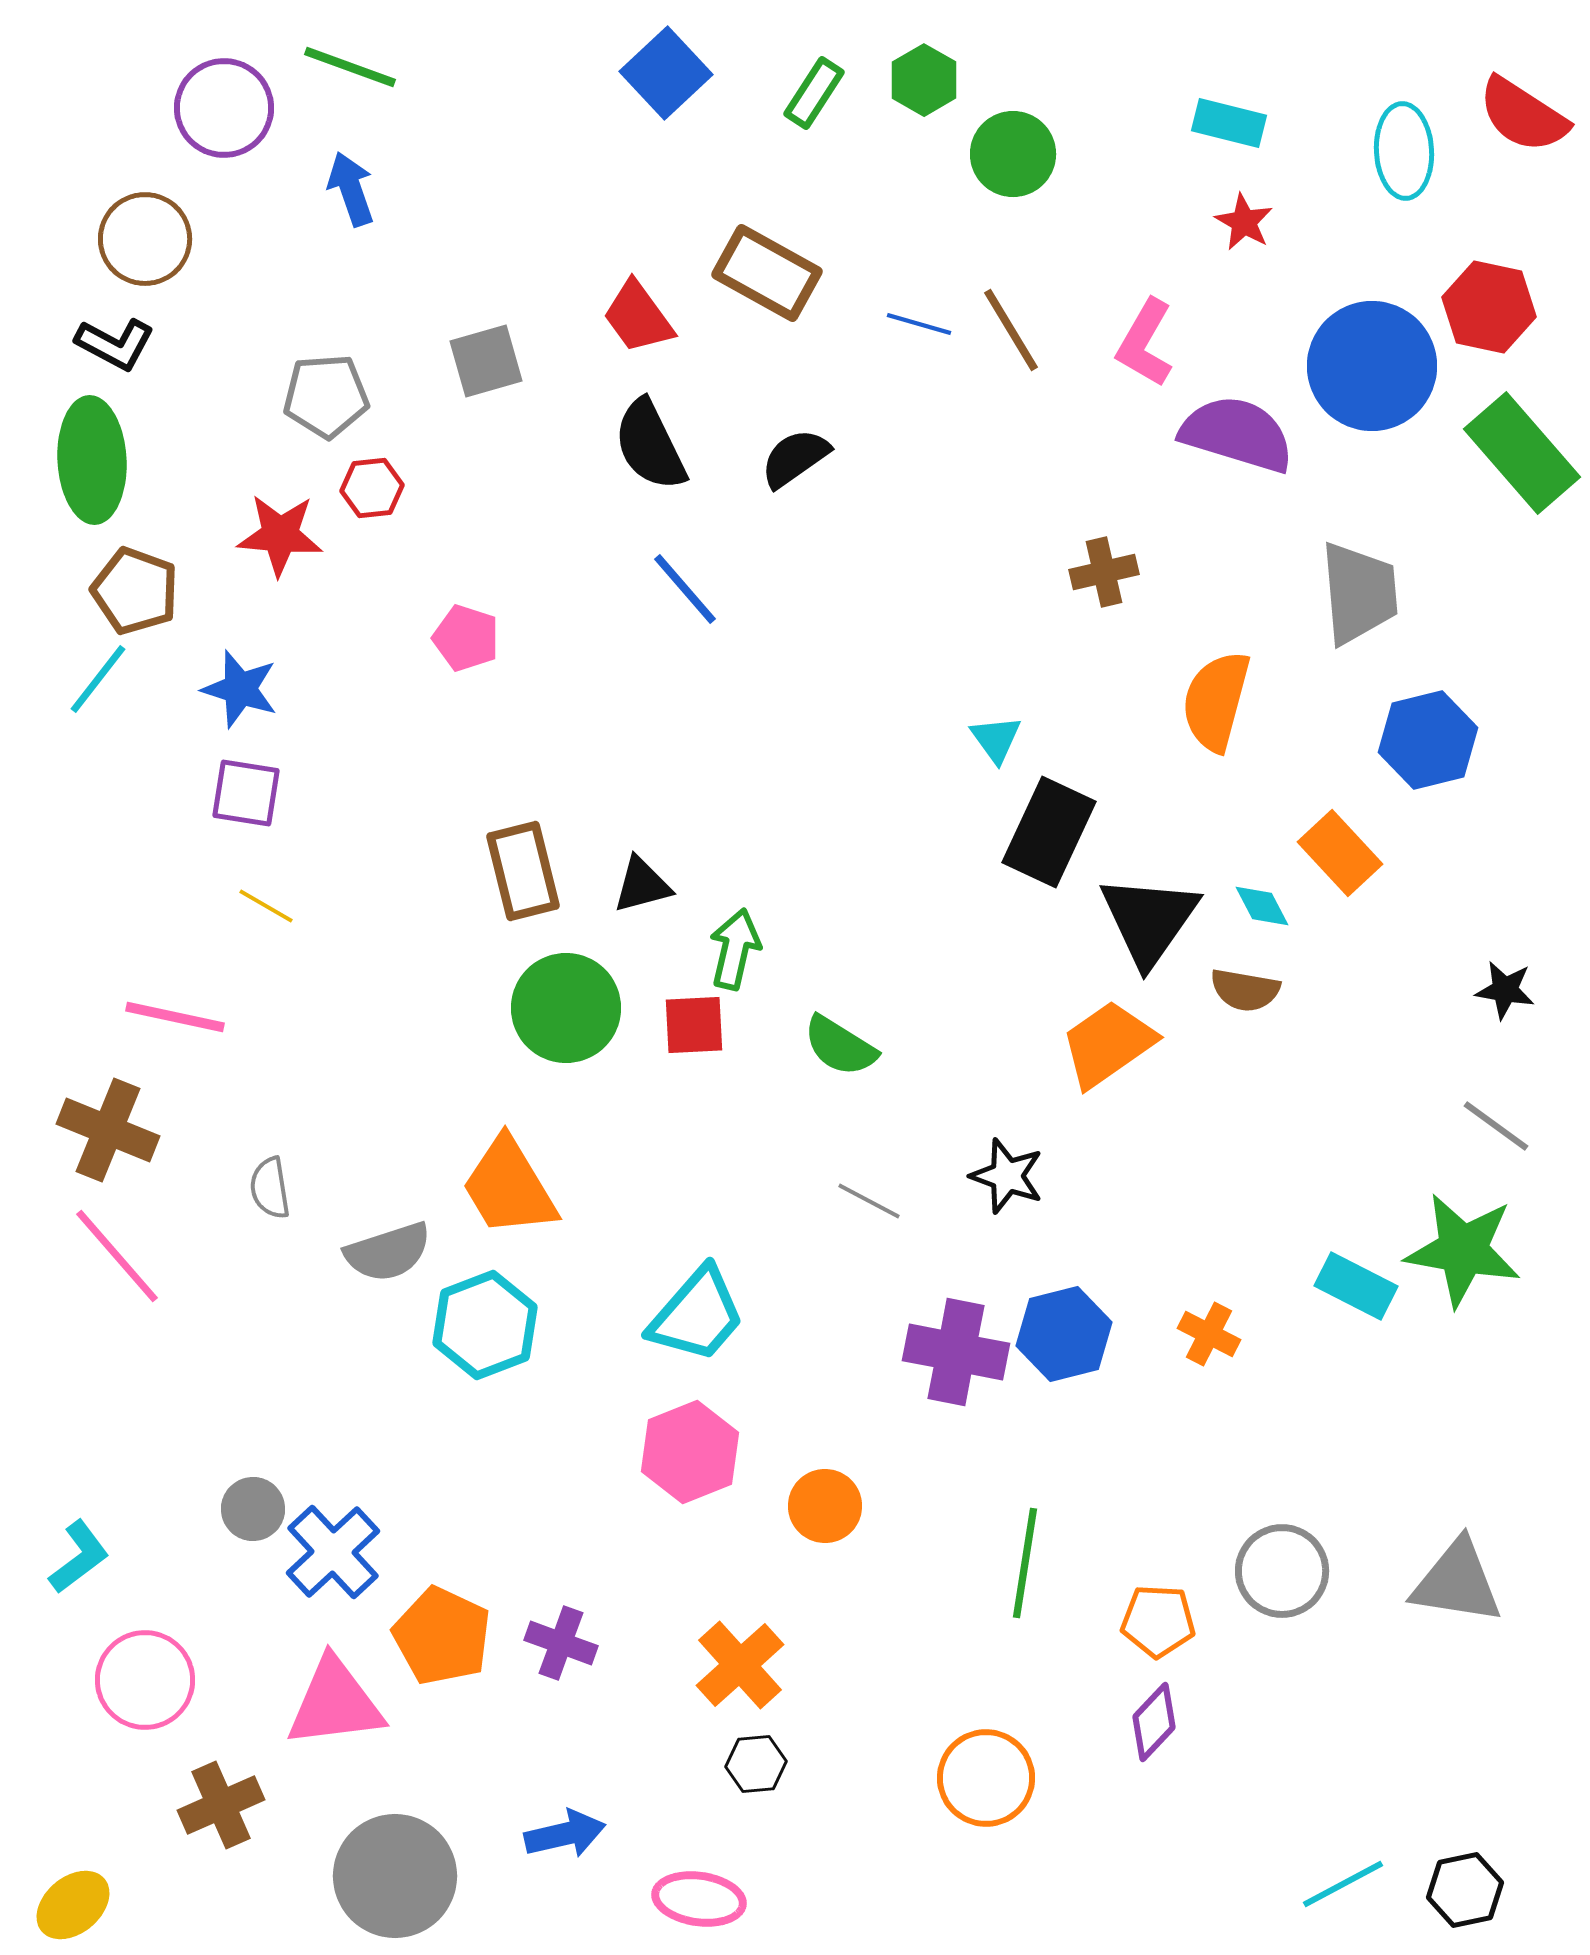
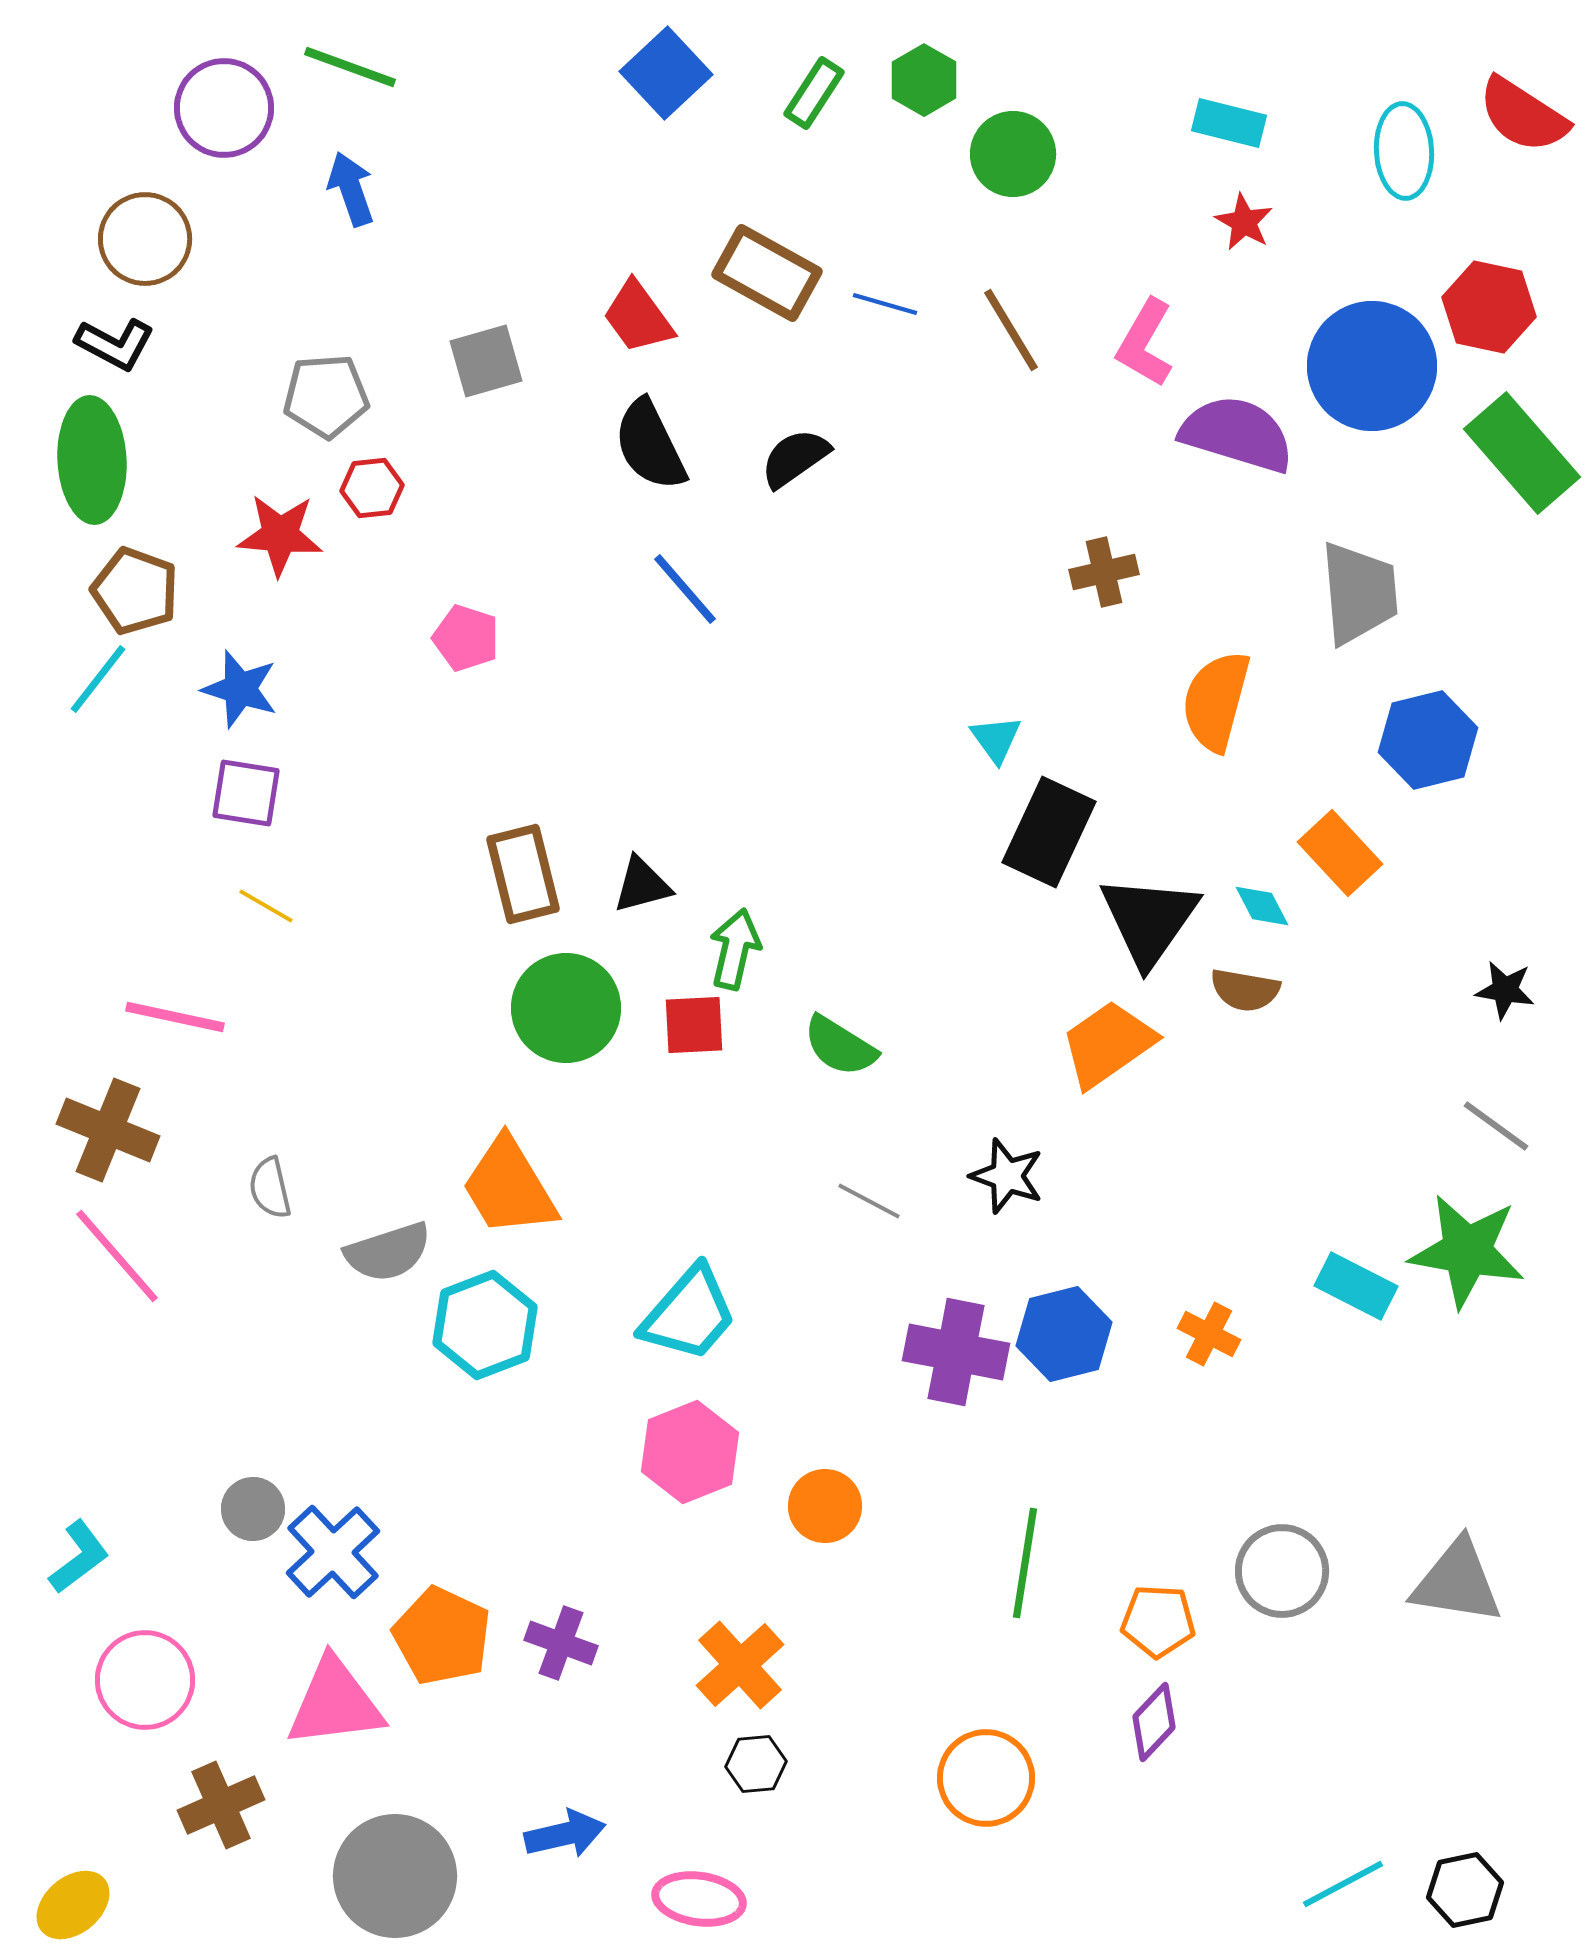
blue line at (919, 324): moved 34 px left, 20 px up
brown rectangle at (523, 871): moved 3 px down
gray semicircle at (270, 1188): rotated 4 degrees counterclockwise
green star at (1463, 1250): moved 4 px right, 1 px down
cyan trapezoid at (697, 1315): moved 8 px left, 1 px up
